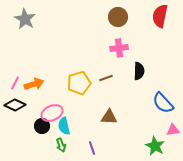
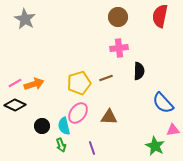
pink line: rotated 32 degrees clockwise
pink ellipse: moved 26 px right; rotated 30 degrees counterclockwise
